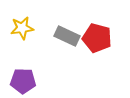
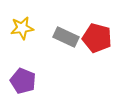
gray rectangle: moved 1 px left, 1 px down
purple pentagon: rotated 20 degrees clockwise
